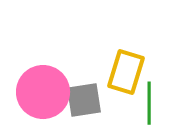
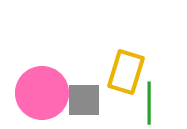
pink circle: moved 1 px left, 1 px down
gray square: rotated 9 degrees clockwise
